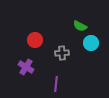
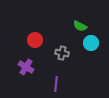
gray cross: rotated 16 degrees clockwise
